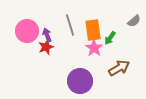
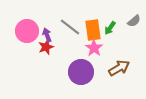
gray line: moved 2 px down; rotated 35 degrees counterclockwise
green arrow: moved 10 px up
purple circle: moved 1 px right, 9 px up
